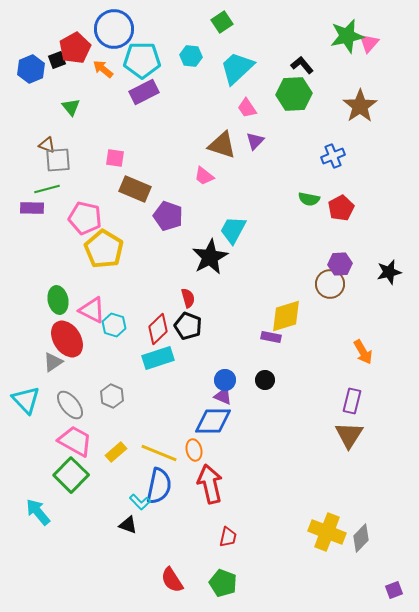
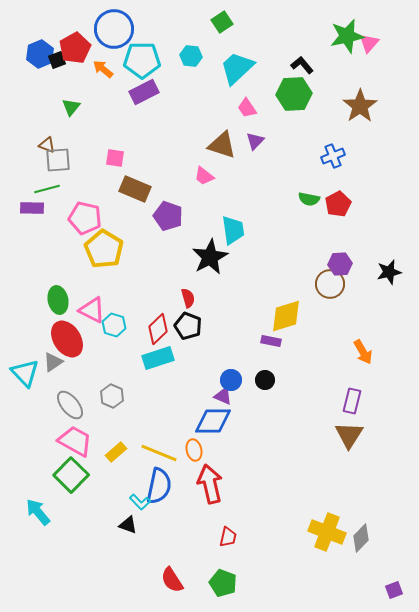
blue hexagon at (31, 69): moved 9 px right, 15 px up
green triangle at (71, 107): rotated 18 degrees clockwise
red pentagon at (341, 208): moved 3 px left, 4 px up
cyan trapezoid at (233, 230): rotated 144 degrees clockwise
purple rectangle at (271, 337): moved 4 px down
blue circle at (225, 380): moved 6 px right
cyan triangle at (26, 400): moved 1 px left, 27 px up
